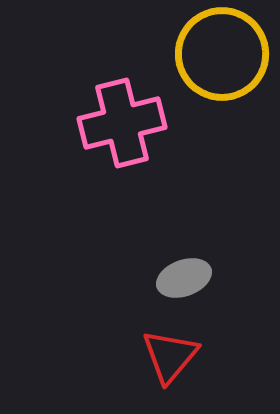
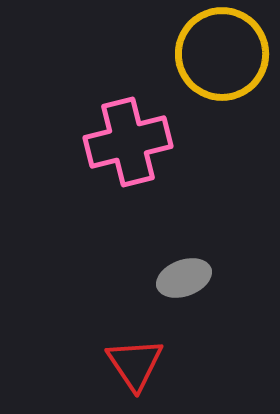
pink cross: moved 6 px right, 19 px down
red triangle: moved 35 px left, 8 px down; rotated 14 degrees counterclockwise
